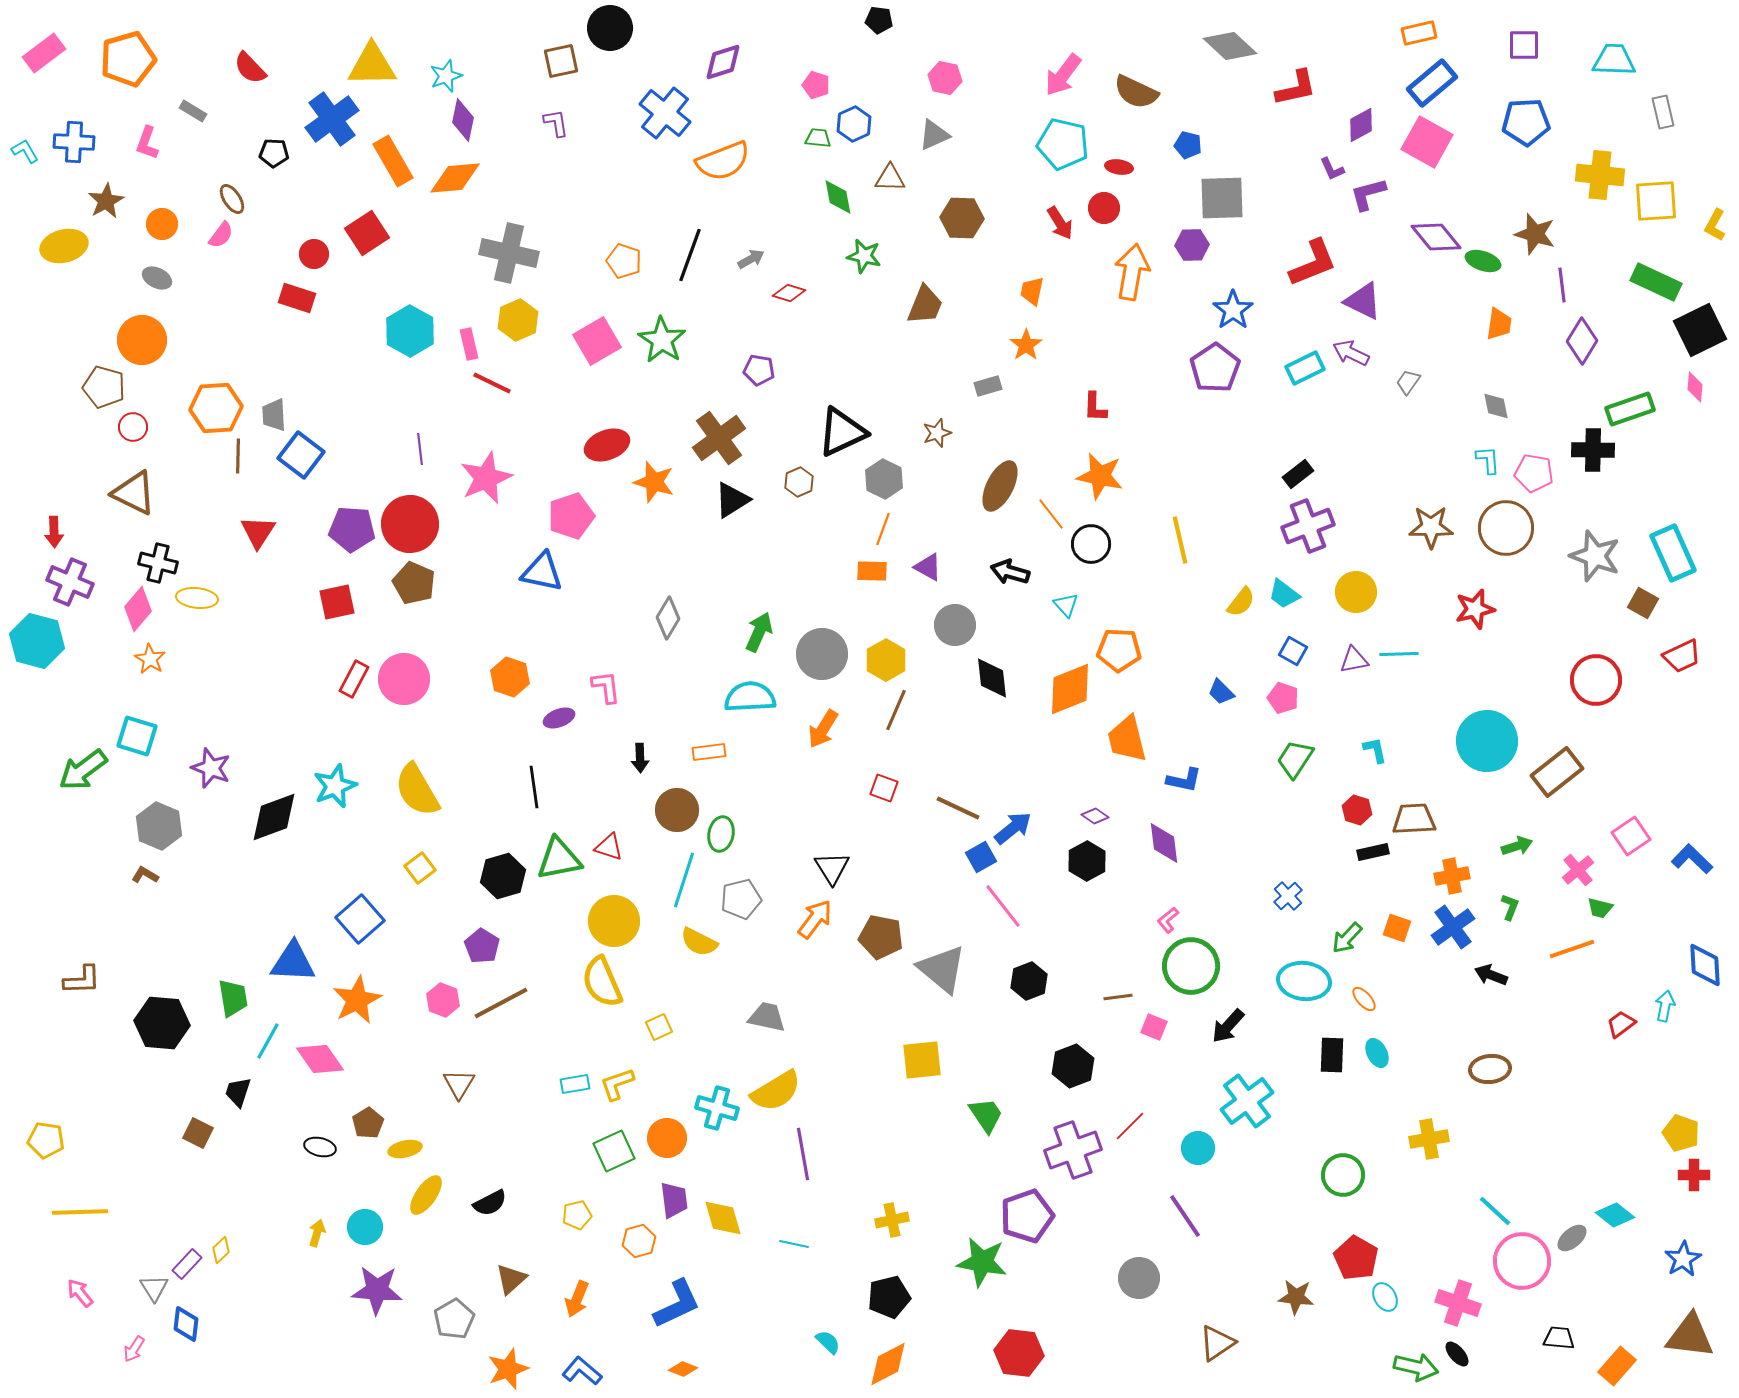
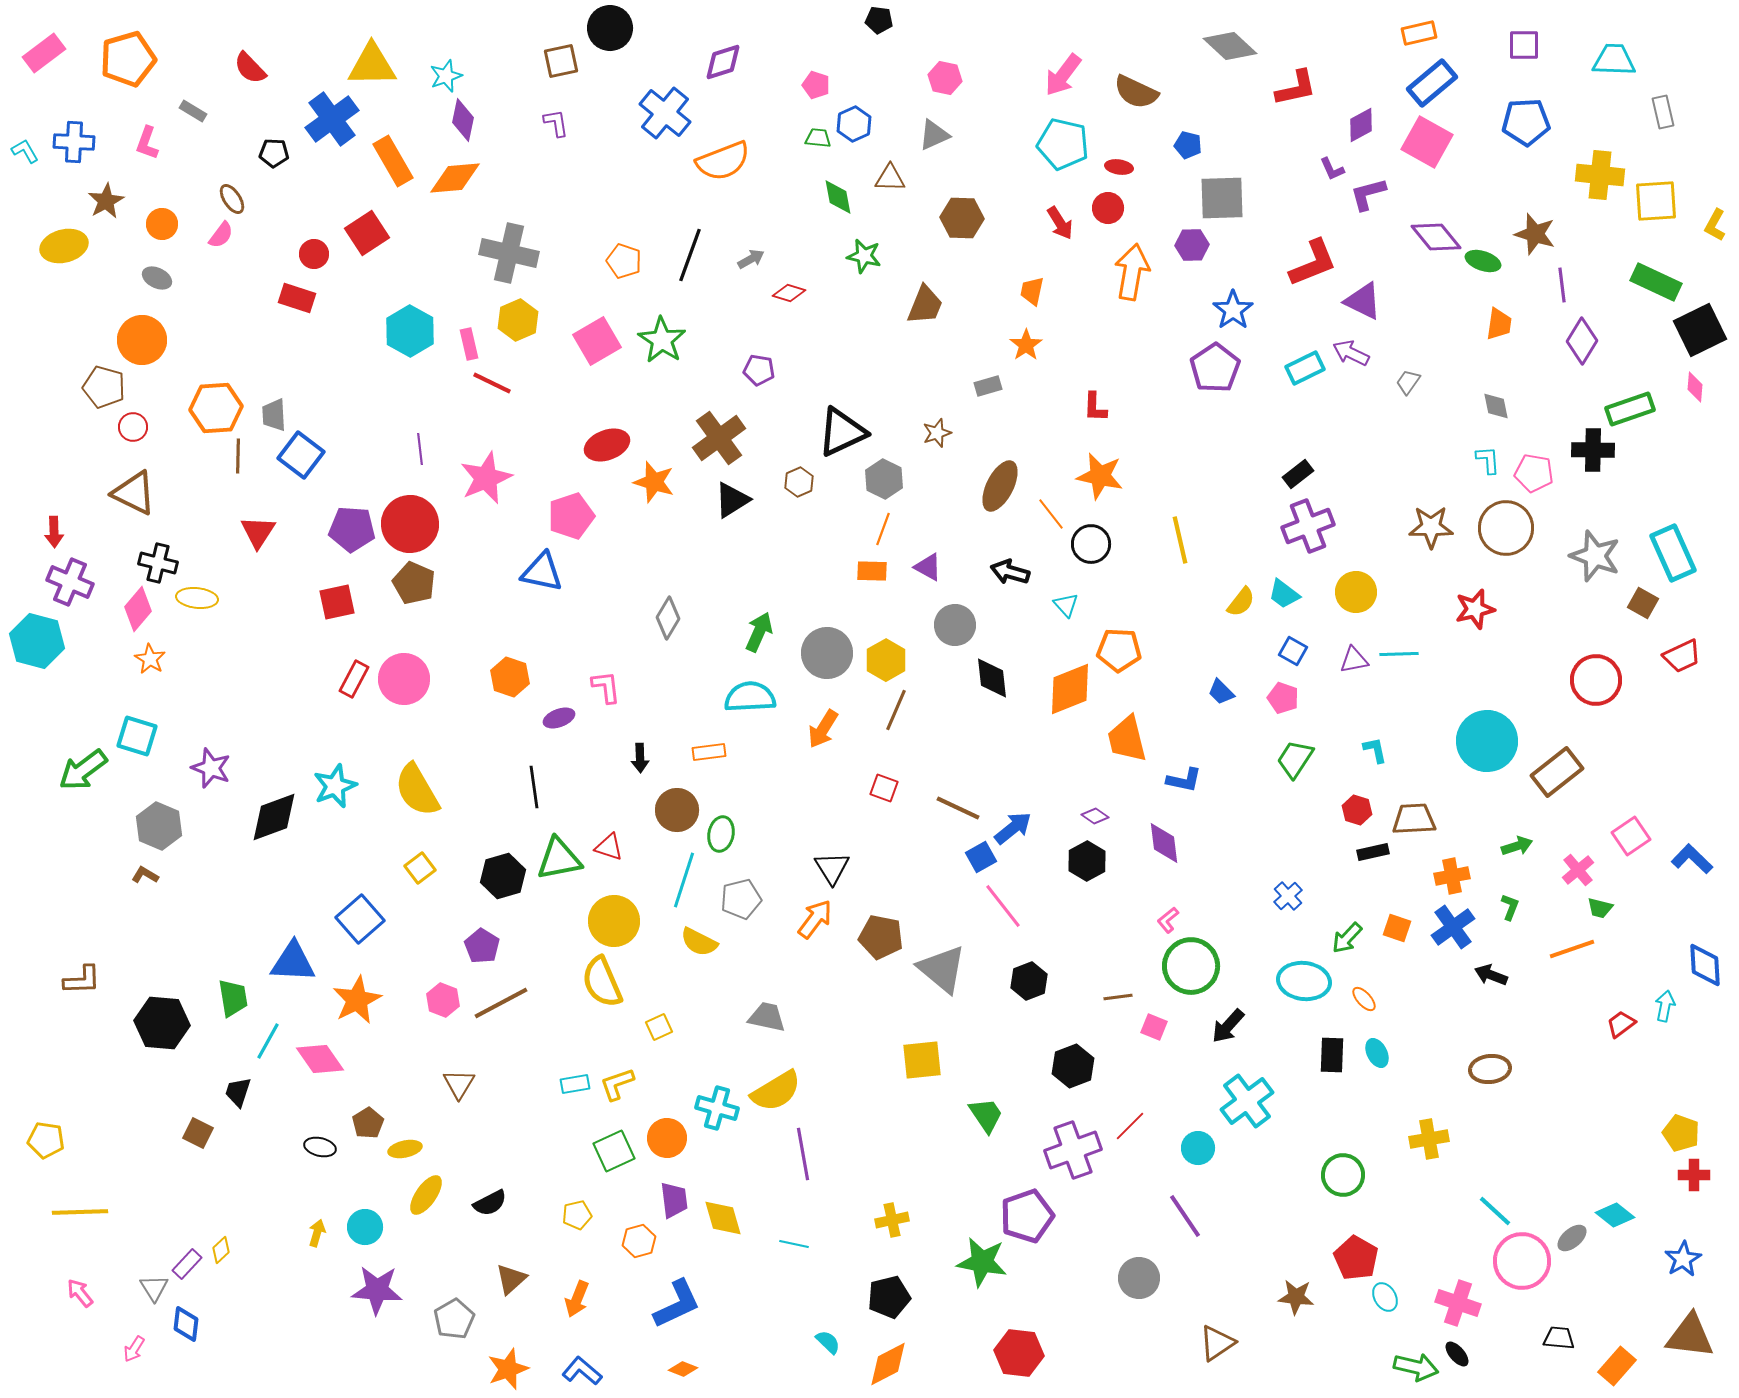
red circle at (1104, 208): moved 4 px right
gray circle at (822, 654): moved 5 px right, 1 px up
